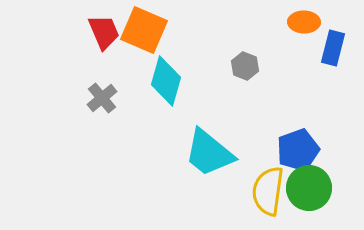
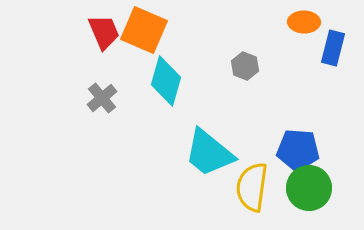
blue pentagon: rotated 24 degrees clockwise
yellow semicircle: moved 16 px left, 4 px up
